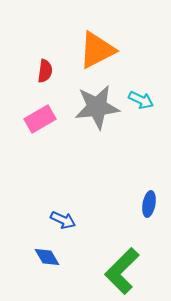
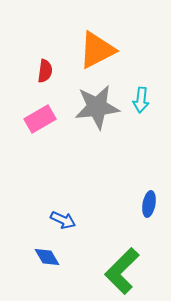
cyan arrow: rotated 70 degrees clockwise
